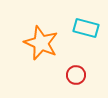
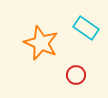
cyan rectangle: rotated 20 degrees clockwise
